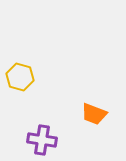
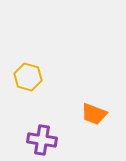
yellow hexagon: moved 8 px right
